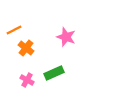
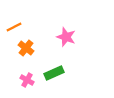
orange line: moved 3 px up
